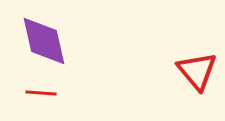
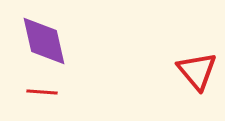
red line: moved 1 px right, 1 px up
